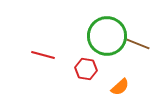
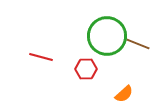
red line: moved 2 px left, 2 px down
red hexagon: rotated 10 degrees counterclockwise
orange semicircle: moved 4 px right, 7 px down
